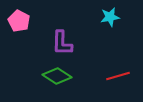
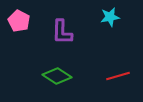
purple L-shape: moved 11 px up
